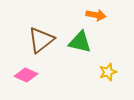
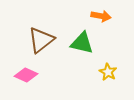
orange arrow: moved 5 px right, 1 px down
green triangle: moved 2 px right, 1 px down
yellow star: rotated 24 degrees counterclockwise
